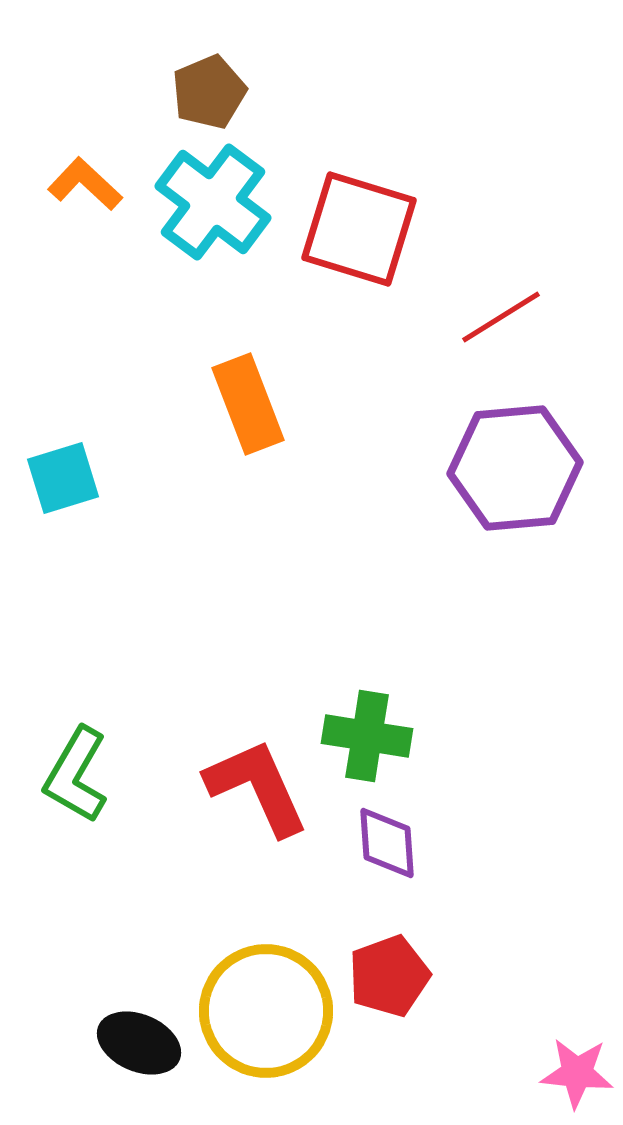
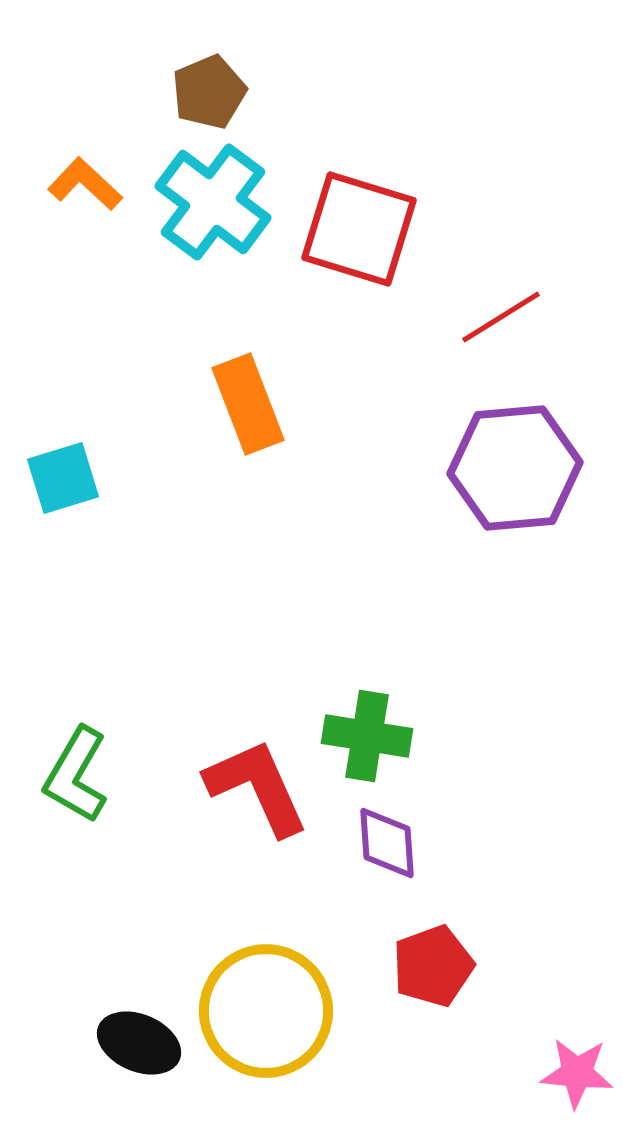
red pentagon: moved 44 px right, 10 px up
